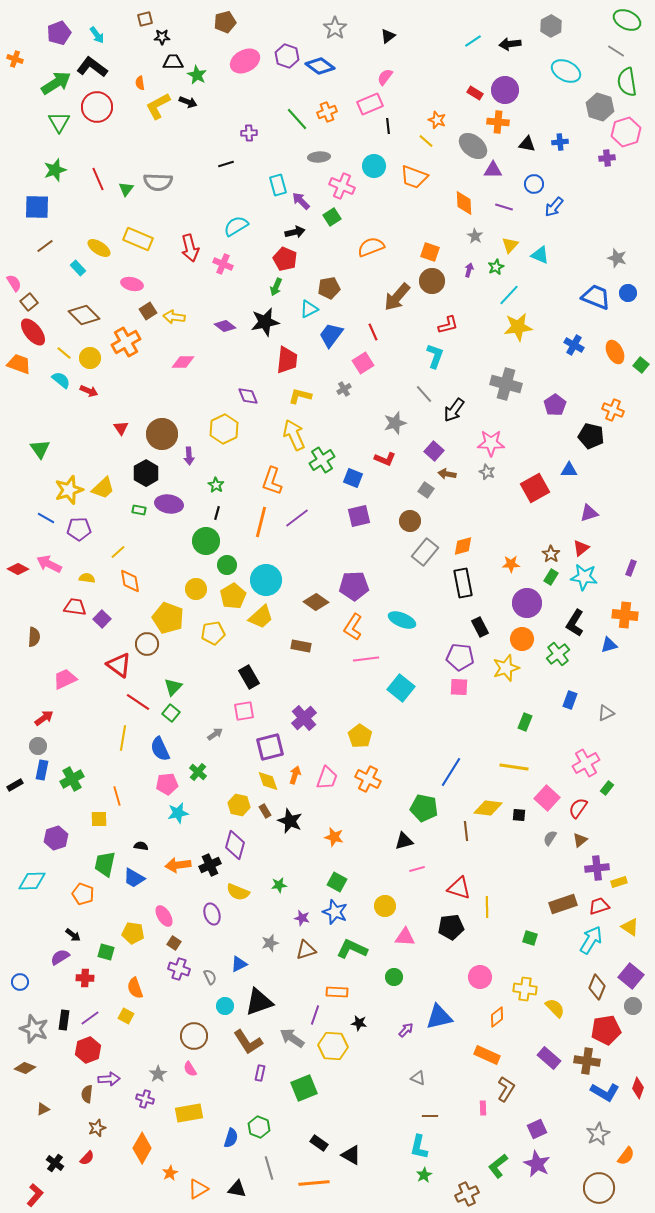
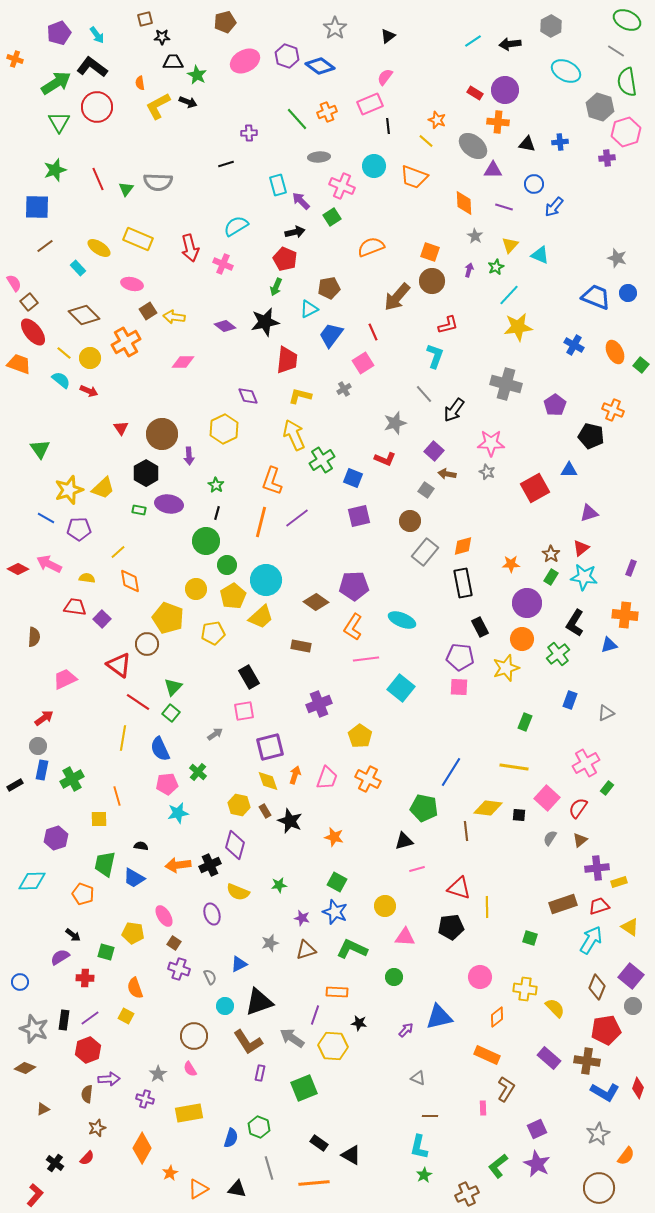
purple cross at (304, 718): moved 15 px right, 14 px up; rotated 20 degrees clockwise
